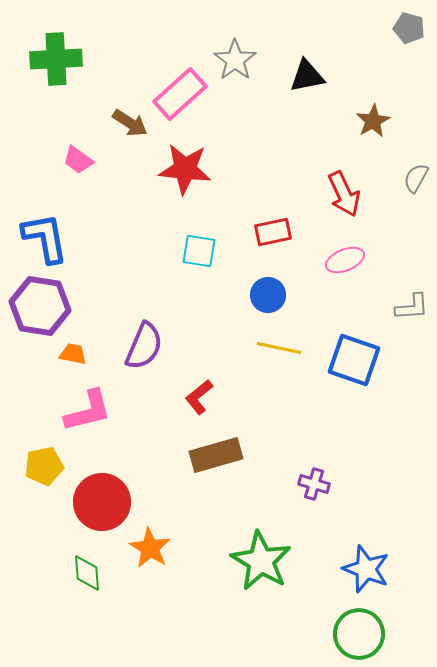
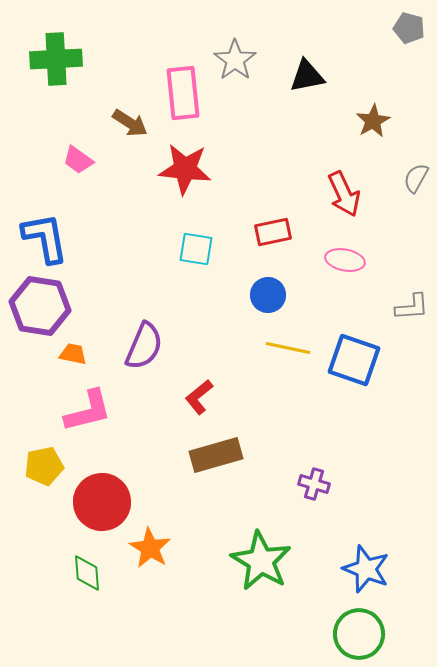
pink rectangle: moved 3 px right, 1 px up; rotated 54 degrees counterclockwise
cyan square: moved 3 px left, 2 px up
pink ellipse: rotated 33 degrees clockwise
yellow line: moved 9 px right
